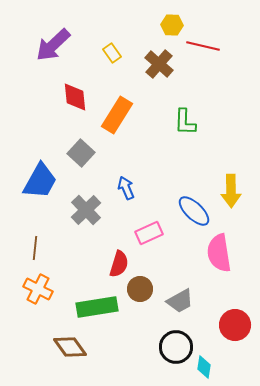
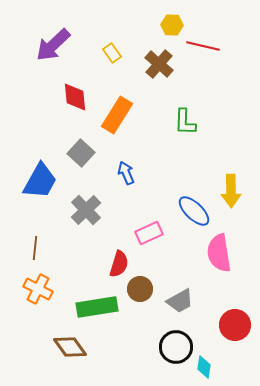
blue arrow: moved 15 px up
